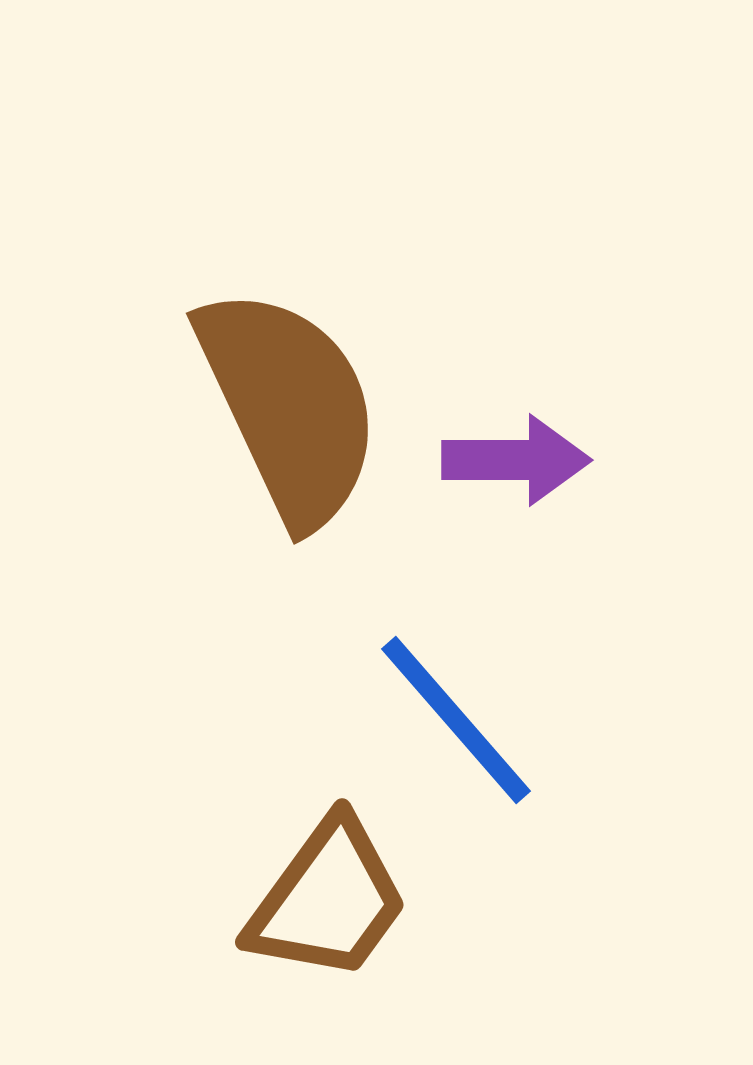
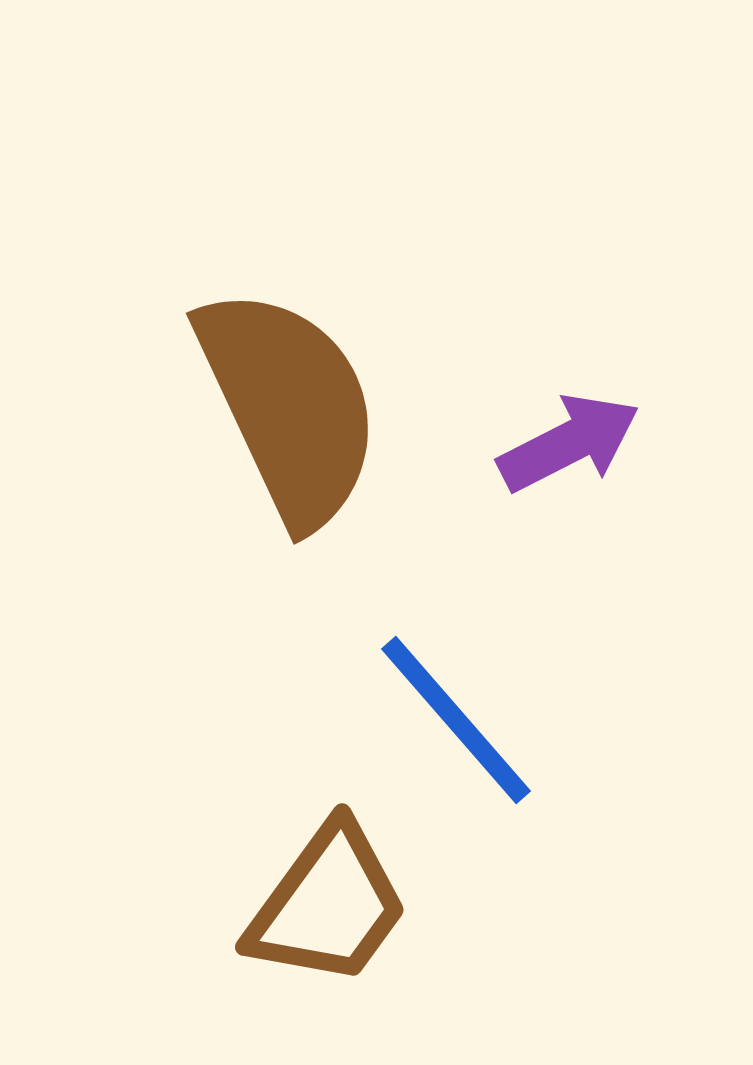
purple arrow: moved 53 px right, 17 px up; rotated 27 degrees counterclockwise
brown trapezoid: moved 5 px down
